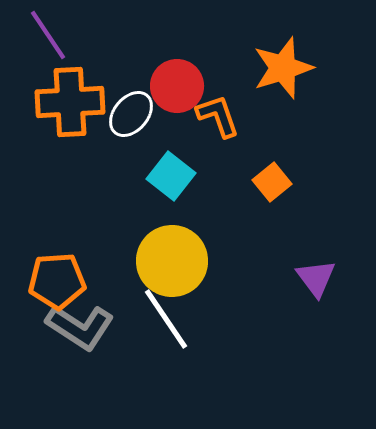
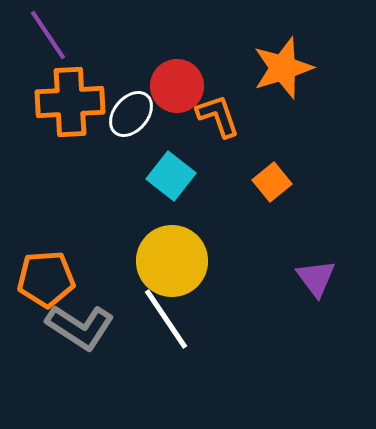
orange pentagon: moved 11 px left, 2 px up
